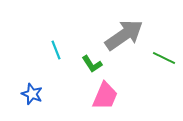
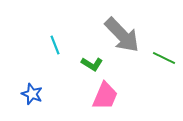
gray arrow: moved 2 px left; rotated 81 degrees clockwise
cyan line: moved 1 px left, 5 px up
green L-shape: rotated 25 degrees counterclockwise
